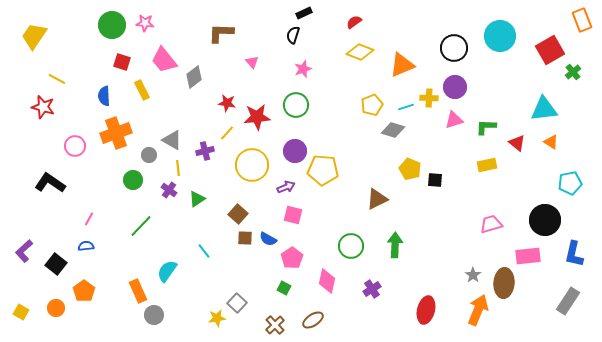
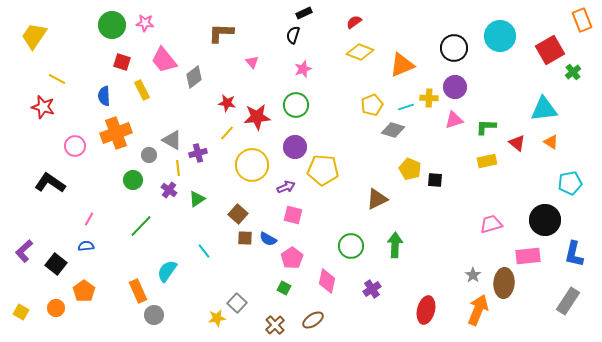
purple cross at (205, 151): moved 7 px left, 2 px down
purple circle at (295, 151): moved 4 px up
yellow rectangle at (487, 165): moved 4 px up
